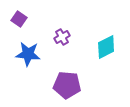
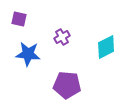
purple square: rotated 21 degrees counterclockwise
